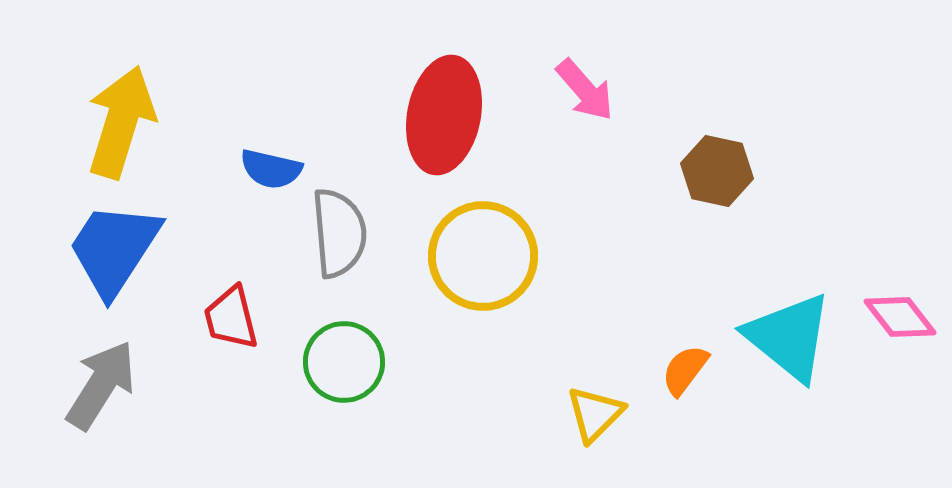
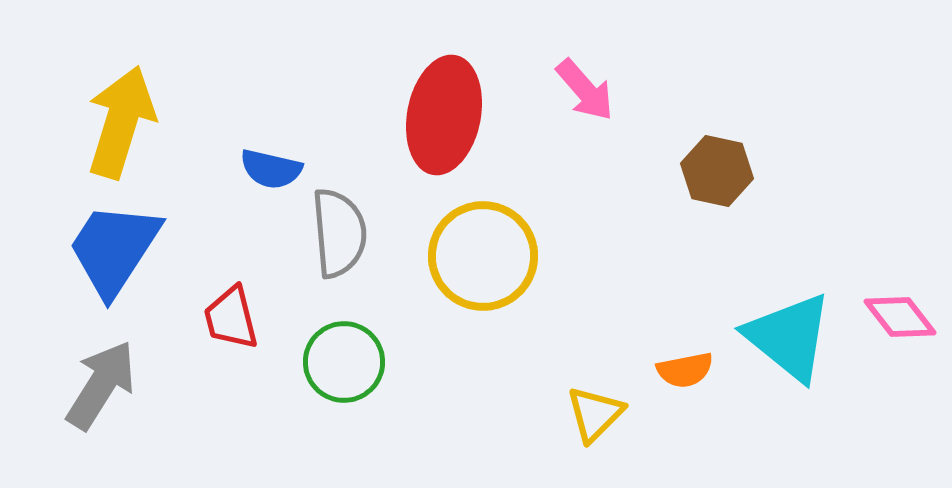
orange semicircle: rotated 138 degrees counterclockwise
